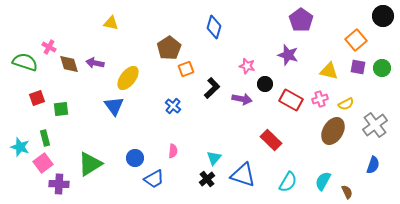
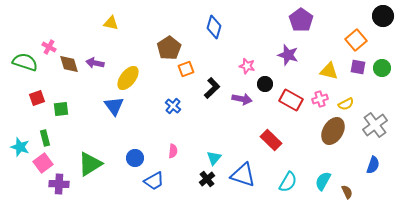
blue trapezoid at (154, 179): moved 2 px down
